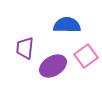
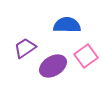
purple trapezoid: rotated 50 degrees clockwise
